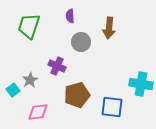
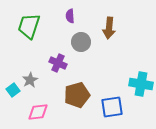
purple cross: moved 1 px right, 3 px up
blue square: rotated 15 degrees counterclockwise
